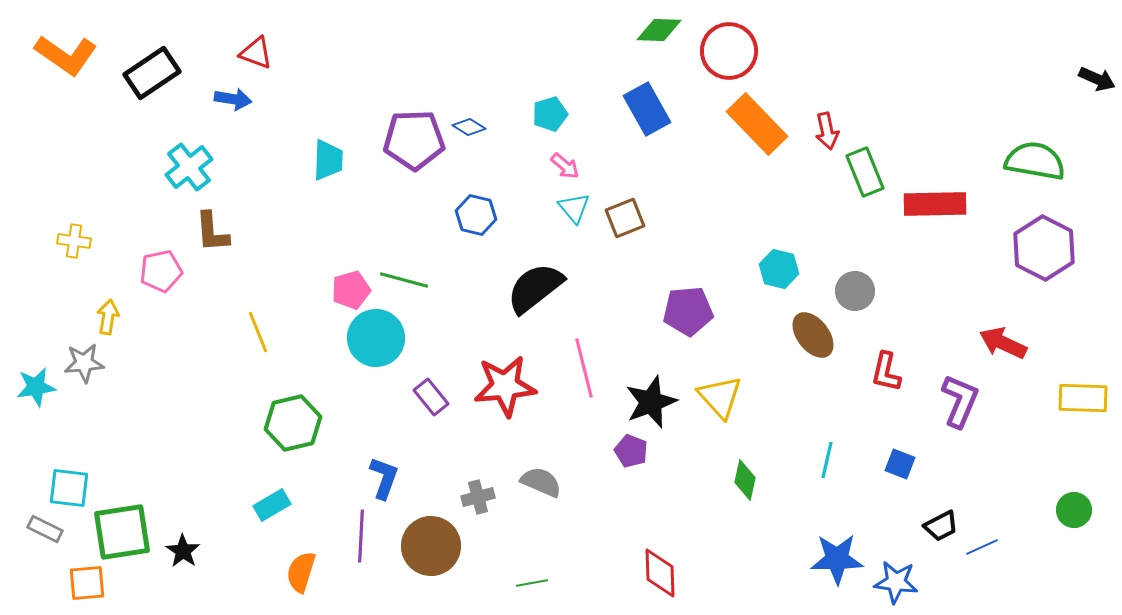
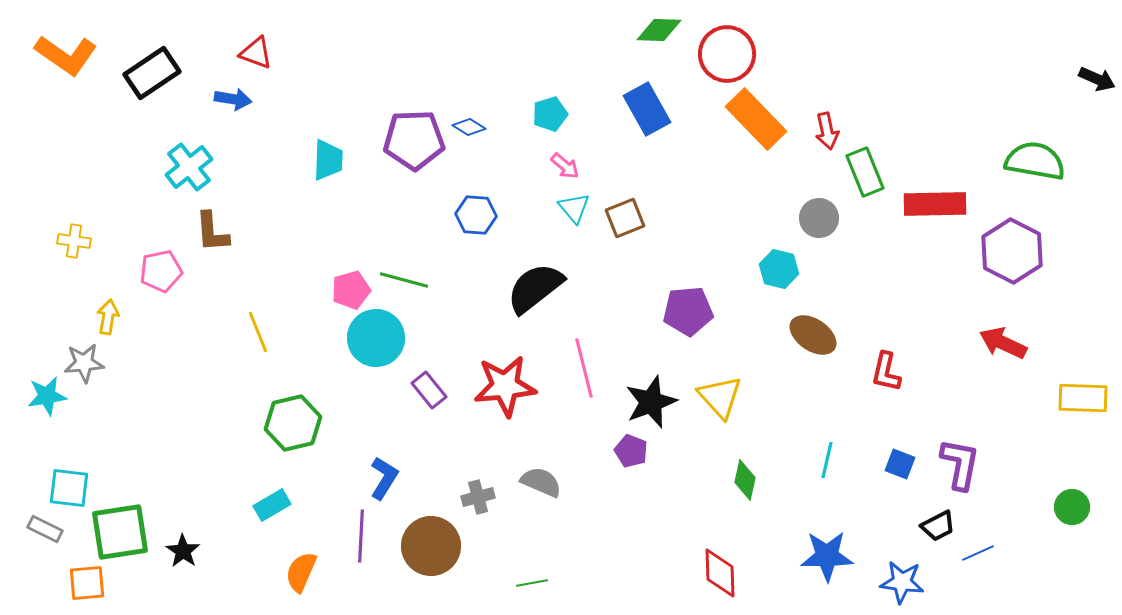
red circle at (729, 51): moved 2 px left, 3 px down
orange rectangle at (757, 124): moved 1 px left, 5 px up
blue hexagon at (476, 215): rotated 9 degrees counterclockwise
purple hexagon at (1044, 248): moved 32 px left, 3 px down
gray circle at (855, 291): moved 36 px left, 73 px up
brown ellipse at (813, 335): rotated 18 degrees counterclockwise
cyan star at (36, 387): moved 11 px right, 9 px down
purple rectangle at (431, 397): moved 2 px left, 7 px up
purple L-shape at (960, 401): moved 63 px down; rotated 12 degrees counterclockwise
blue L-shape at (384, 478): rotated 12 degrees clockwise
green circle at (1074, 510): moved 2 px left, 3 px up
black trapezoid at (941, 526): moved 3 px left
green square at (122, 532): moved 2 px left
blue line at (982, 547): moved 4 px left, 6 px down
blue star at (837, 559): moved 10 px left, 3 px up
orange semicircle at (301, 572): rotated 6 degrees clockwise
red diamond at (660, 573): moved 60 px right
blue star at (896, 582): moved 6 px right
